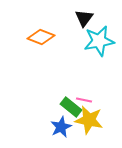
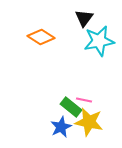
orange diamond: rotated 12 degrees clockwise
yellow star: moved 2 px down
